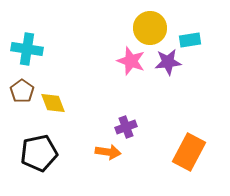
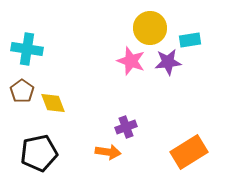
orange rectangle: rotated 30 degrees clockwise
